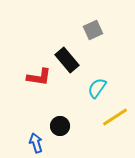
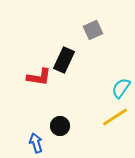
black rectangle: moved 3 px left; rotated 65 degrees clockwise
cyan semicircle: moved 24 px right
